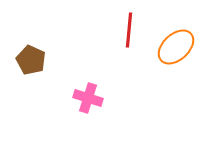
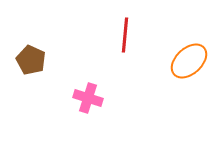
red line: moved 4 px left, 5 px down
orange ellipse: moved 13 px right, 14 px down
